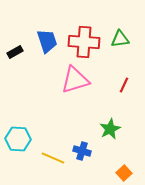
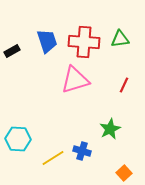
black rectangle: moved 3 px left, 1 px up
yellow line: rotated 55 degrees counterclockwise
